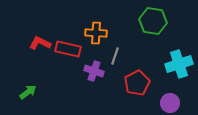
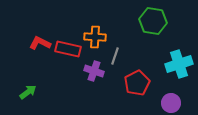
orange cross: moved 1 px left, 4 px down
purple circle: moved 1 px right
